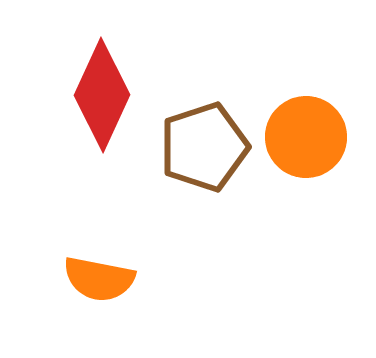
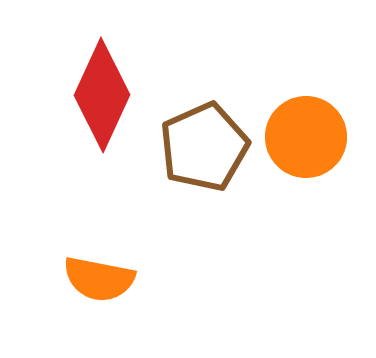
brown pentagon: rotated 6 degrees counterclockwise
